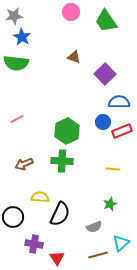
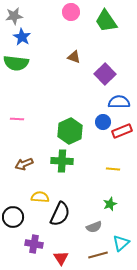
pink line: rotated 32 degrees clockwise
green hexagon: moved 3 px right
red triangle: moved 4 px right
